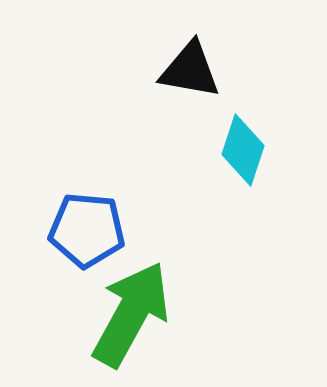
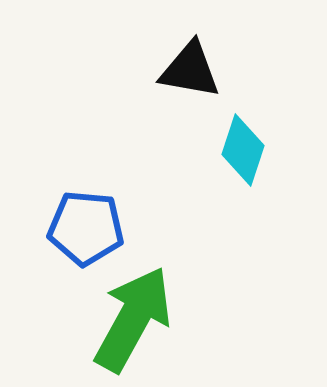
blue pentagon: moved 1 px left, 2 px up
green arrow: moved 2 px right, 5 px down
